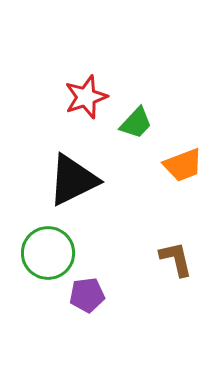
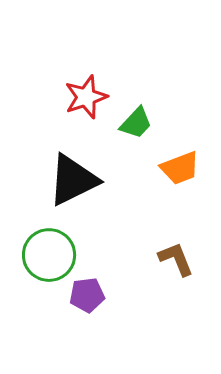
orange trapezoid: moved 3 px left, 3 px down
green circle: moved 1 px right, 2 px down
brown L-shape: rotated 9 degrees counterclockwise
